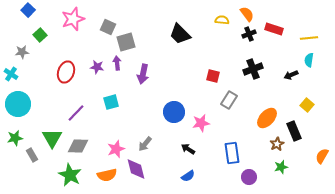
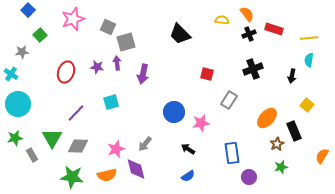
black arrow at (291, 75): moved 1 px right, 1 px down; rotated 56 degrees counterclockwise
red square at (213, 76): moved 6 px left, 2 px up
green star at (70, 175): moved 2 px right, 2 px down; rotated 20 degrees counterclockwise
